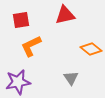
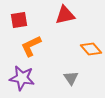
red square: moved 2 px left
orange diamond: rotated 10 degrees clockwise
purple star: moved 4 px right, 4 px up; rotated 20 degrees clockwise
